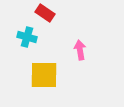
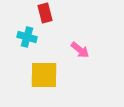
red rectangle: rotated 42 degrees clockwise
pink arrow: rotated 138 degrees clockwise
